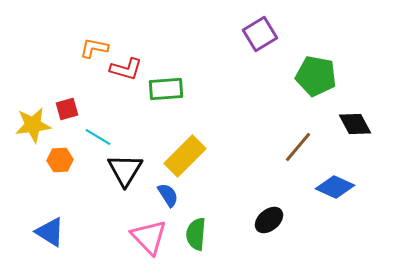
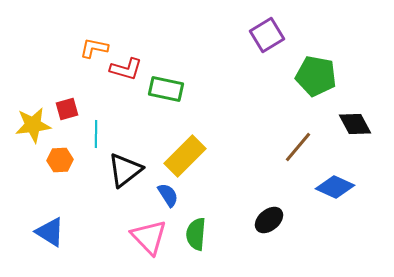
purple square: moved 7 px right, 1 px down
green rectangle: rotated 16 degrees clockwise
cyan line: moved 2 px left, 3 px up; rotated 60 degrees clockwise
black triangle: rotated 21 degrees clockwise
